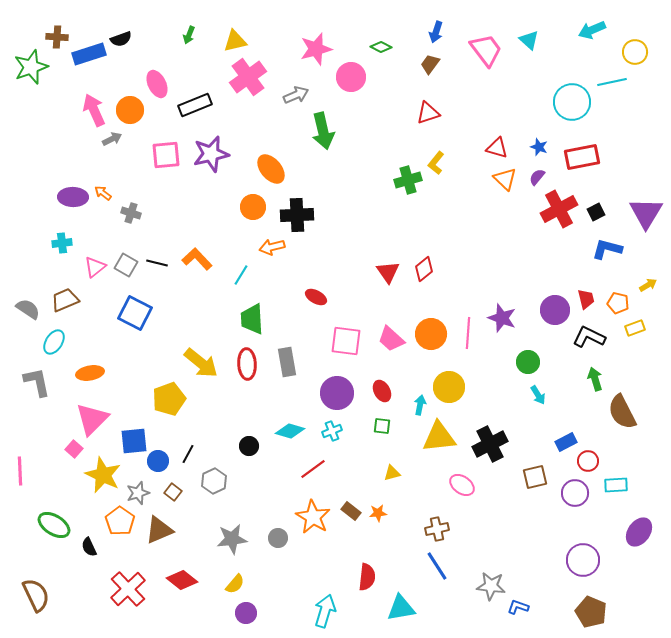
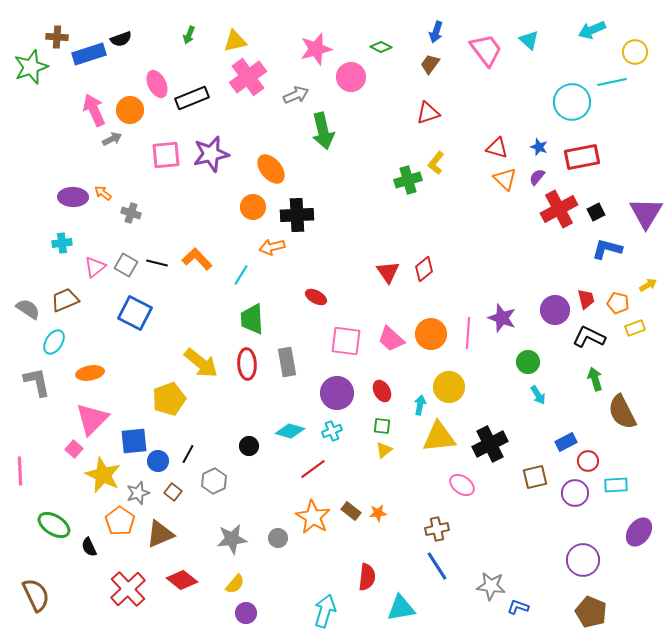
black rectangle at (195, 105): moved 3 px left, 7 px up
yellow triangle at (392, 473): moved 8 px left, 23 px up; rotated 24 degrees counterclockwise
brown triangle at (159, 530): moved 1 px right, 4 px down
